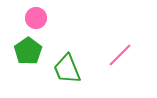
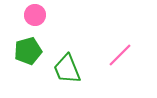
pink circle: moved 1 px left, 3 px up
green pentagon: rotated 20 degrees clockwise
